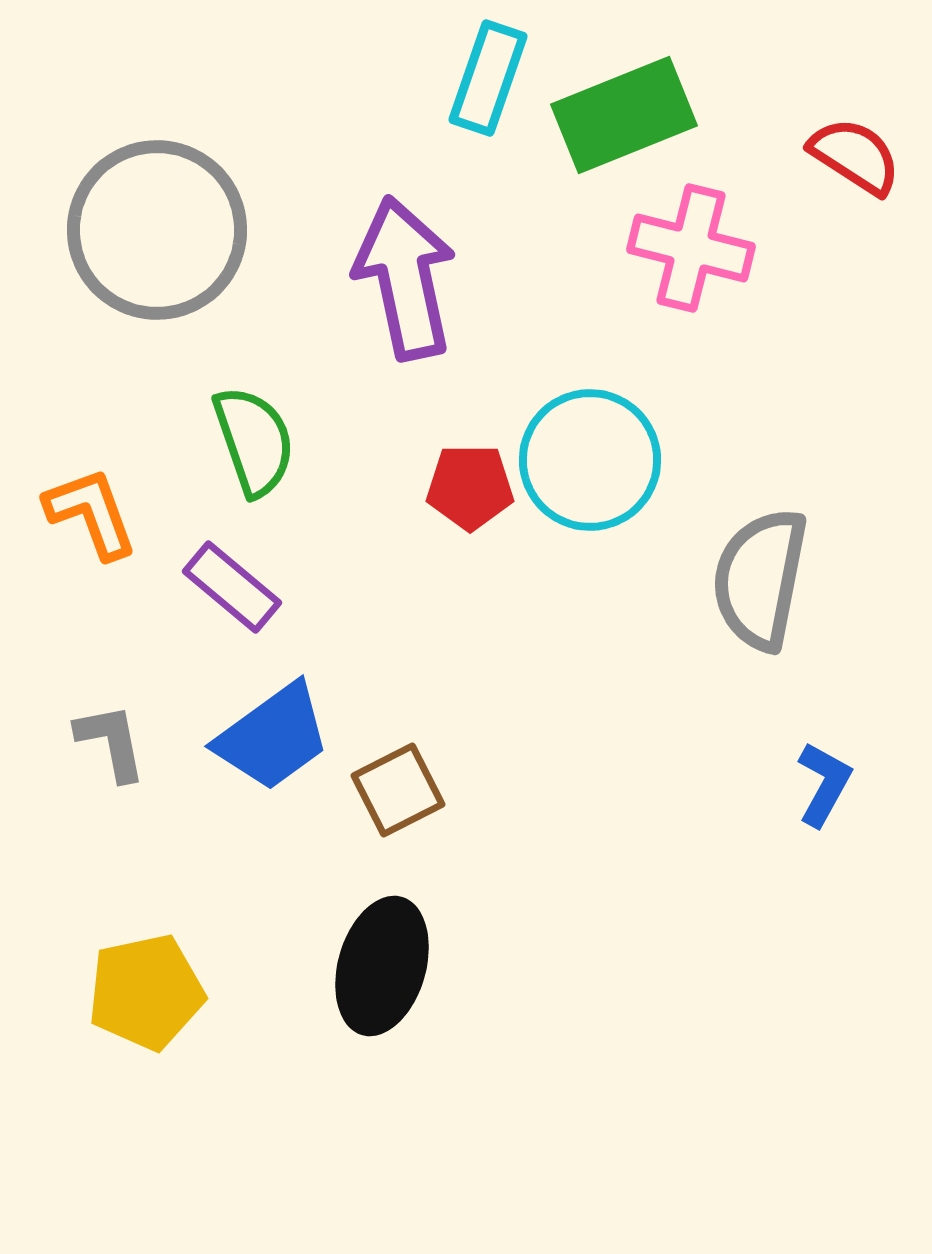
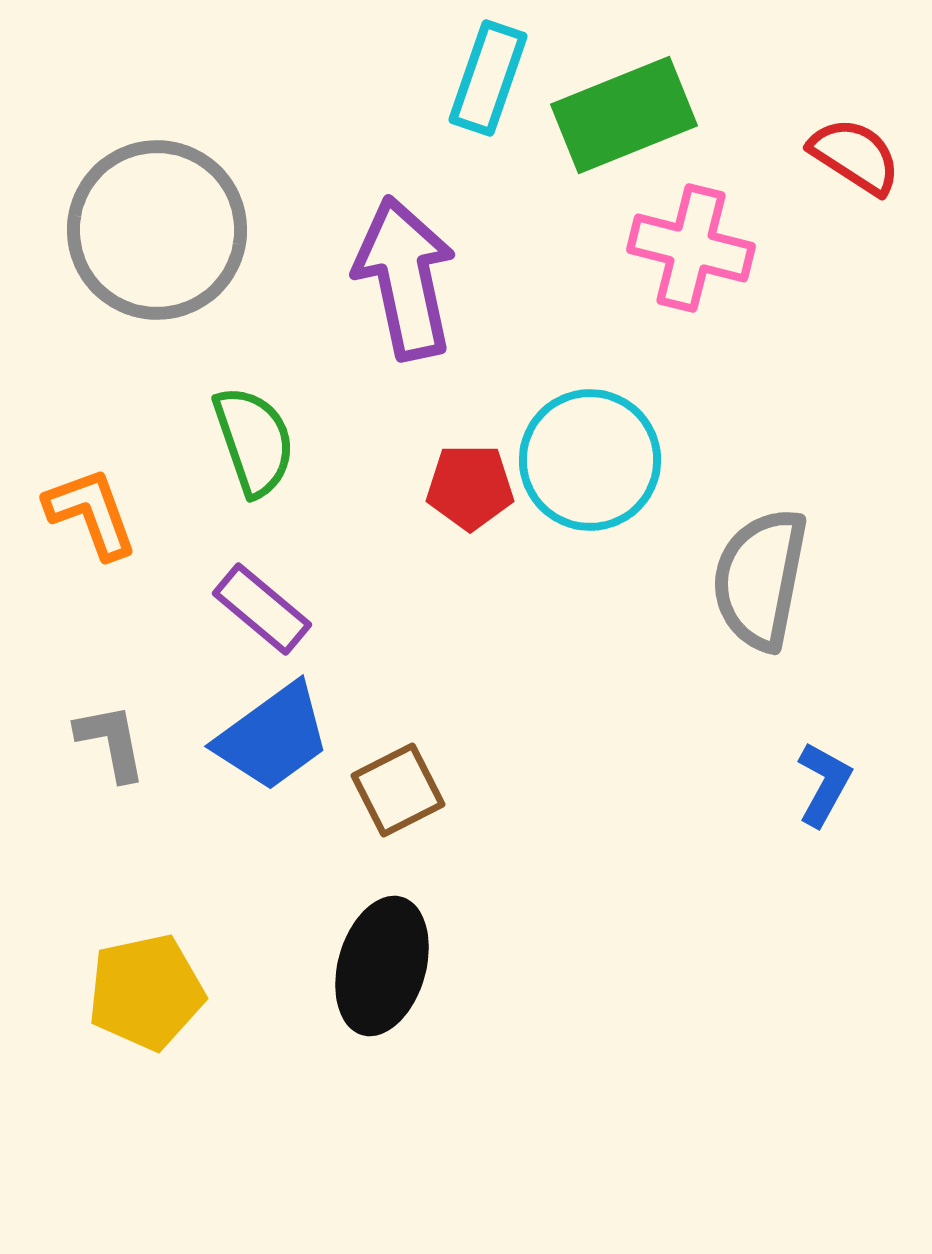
purple rectangle: moved 30 px right, 22 px down
